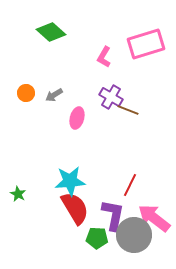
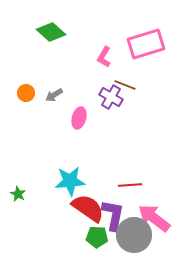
brown line: moved 3 px left, 25 px up
pink ellipse: moved 2 px right
red line: rotated 60 degrees clockwise
red semicircle: moved 13 px right; rotated 24 degrees counterclockwise
green pentagon: moved 1 px up
